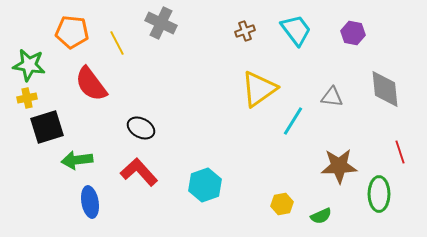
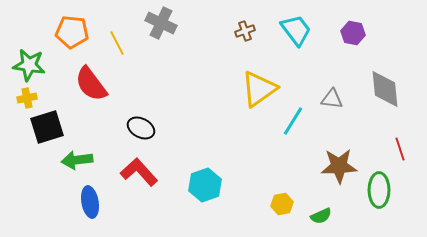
gray triangle: moved 2 px down
red line: moved 3 px up
green ellipse: moved 4 px up
